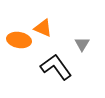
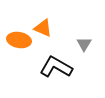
gray triangle: moved 2 px right
black L-shape: rotated 24 degrees counterclockwise
